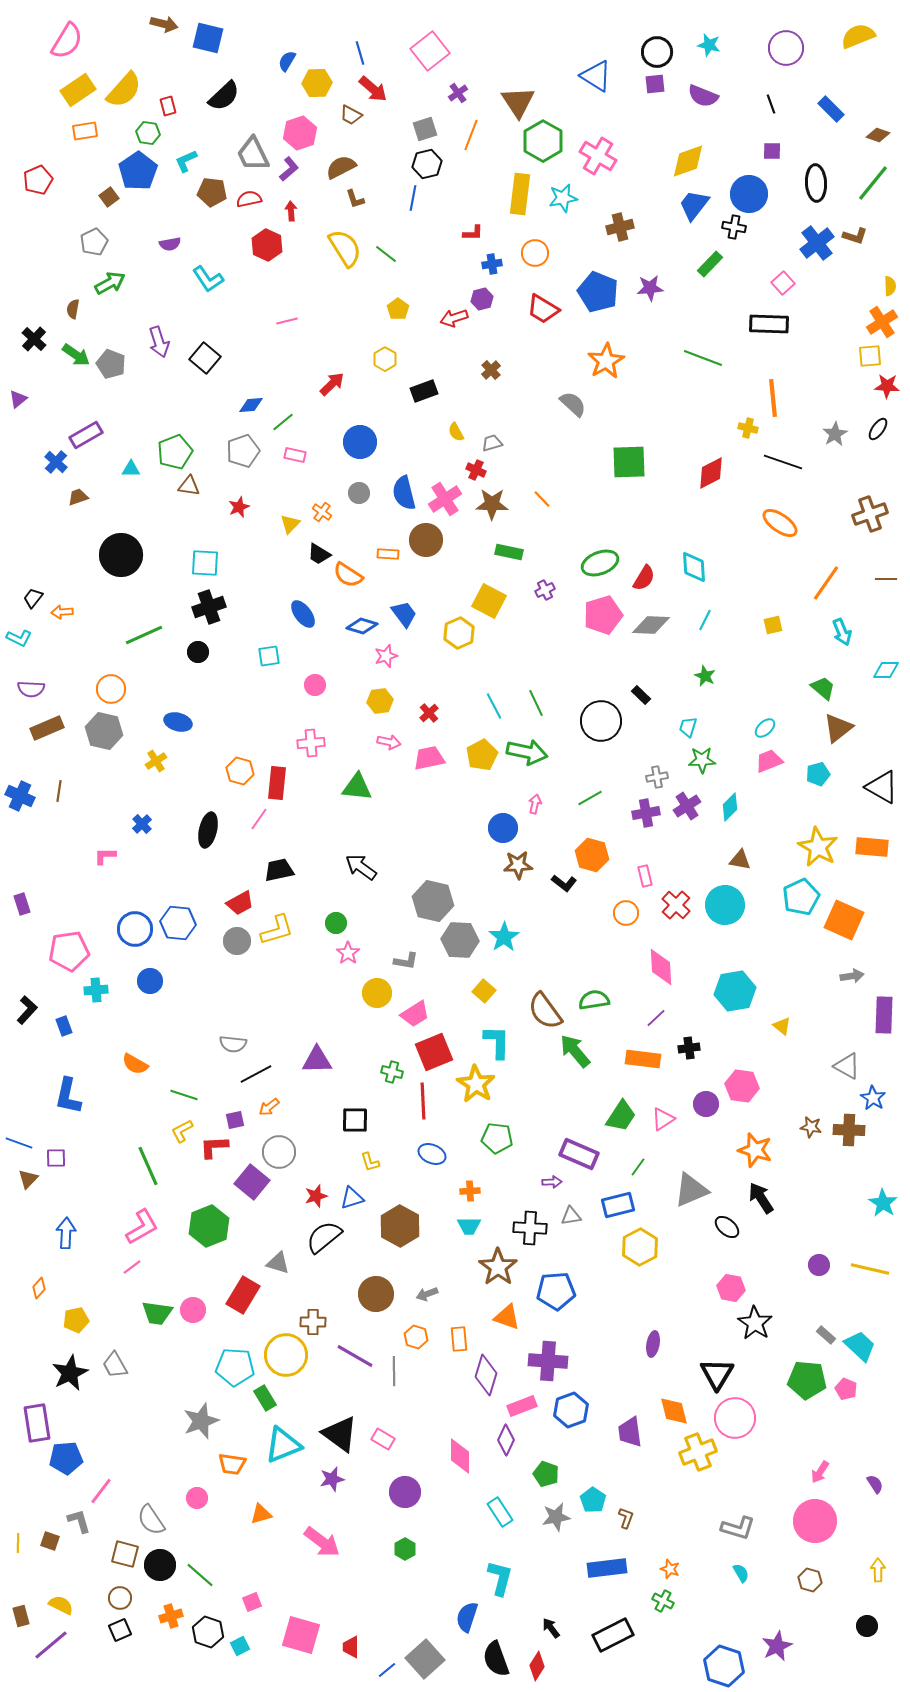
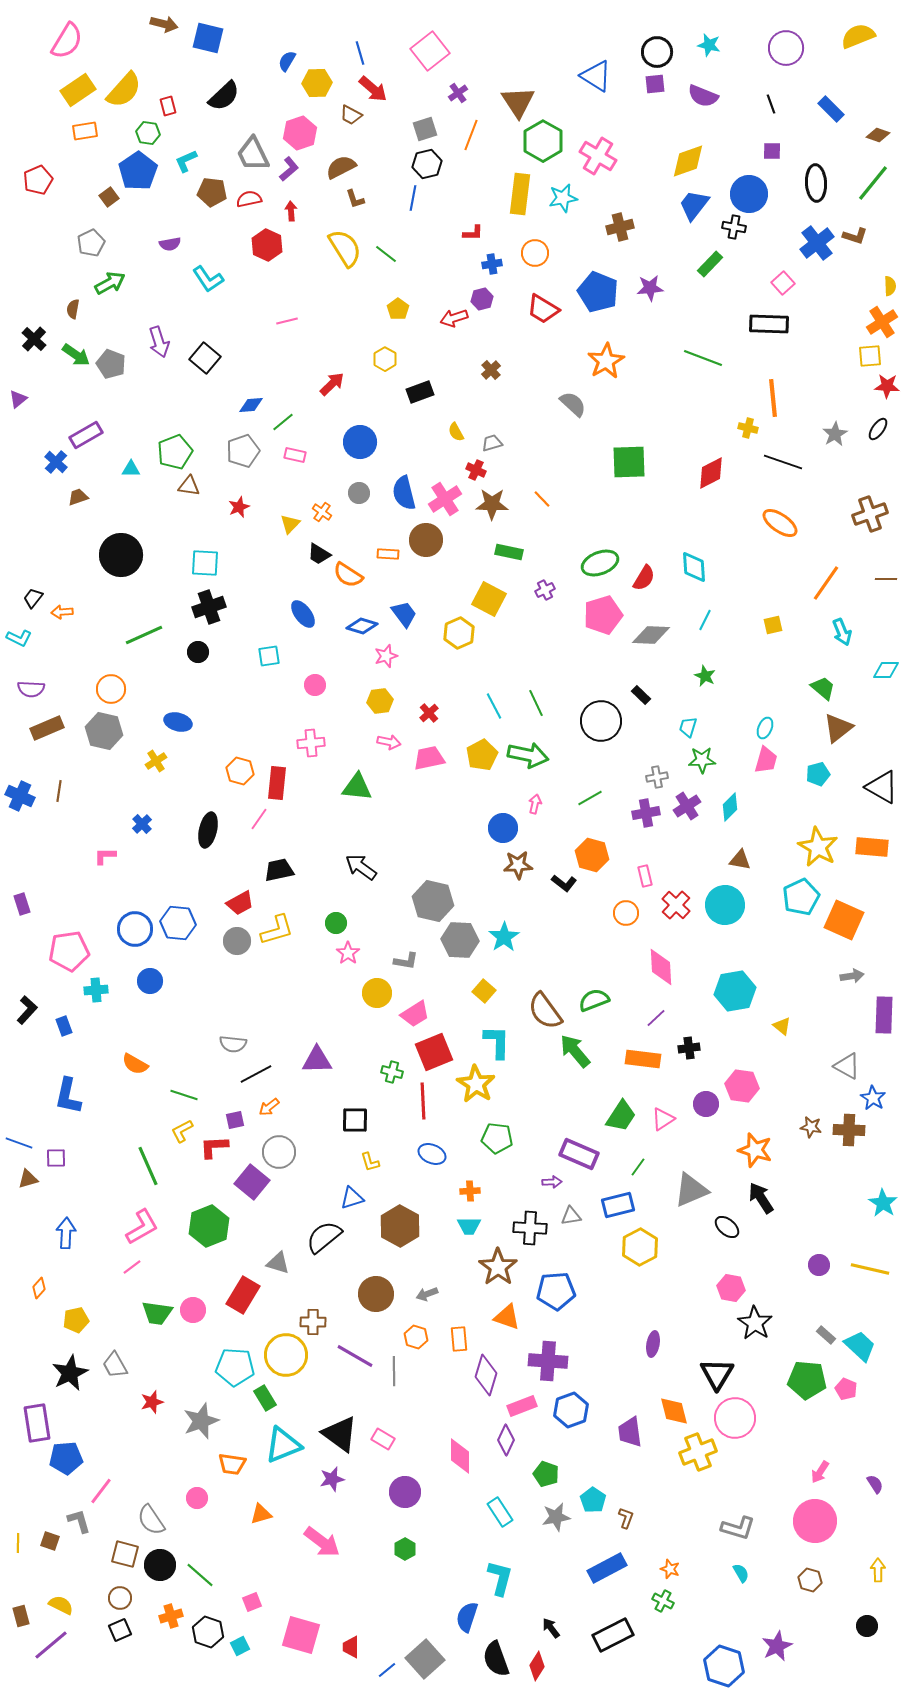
gray pentagon at (94, 242): moved 3 px left, 1 px down
black rectangle at (424, 391): moved 4 px left, 1 px down
yellow square at (489, 601): moved 2 px up
gray diamond at (651, 625): moved 10 px down
cyan ellipse at (765, 728): rotated 25 degrees counterclockwise
green arrow at (527, 752): moved 1 px right, 3 px down
pink trapezoid at (769, 761): moved 3 px left, 1 px up; rotated 128 degrees clockwise
green semicircle at (594, 1000): rotated 12 degrees counterclockwise
brown triangle at (28, 1179): rotated 30 degrees clockwise
red star at (316, 1196): moved 164 px left, 206 px down
blue rectangle at (607, 1568): rotated 21 degrees counterclockwise
